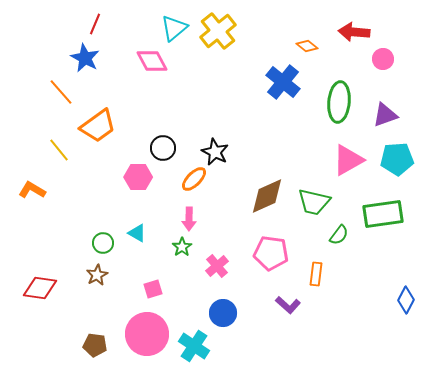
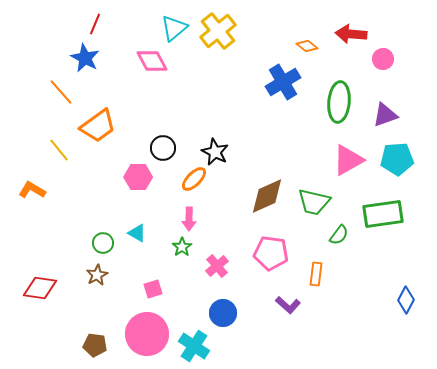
red arrow at (354, 32): moved 3 px left, 2 px down
blue cross at (283, 82): rotated 20 degrees clockwise
